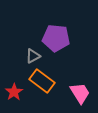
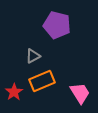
purple pentagon: moved 1 px right, 13 px up; rotated 8 degrees clockwise
orange rectangle: rotated 60 degrees counterclockwise
